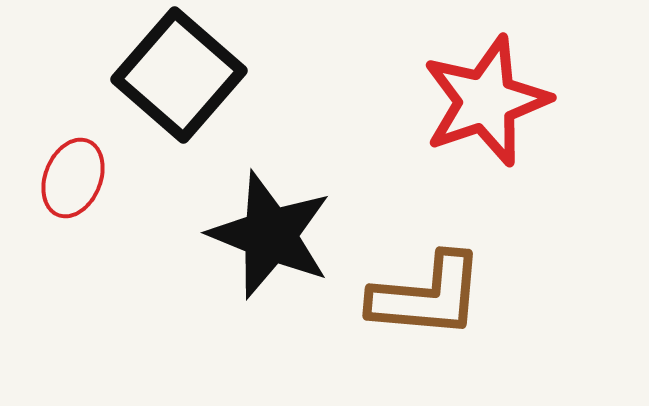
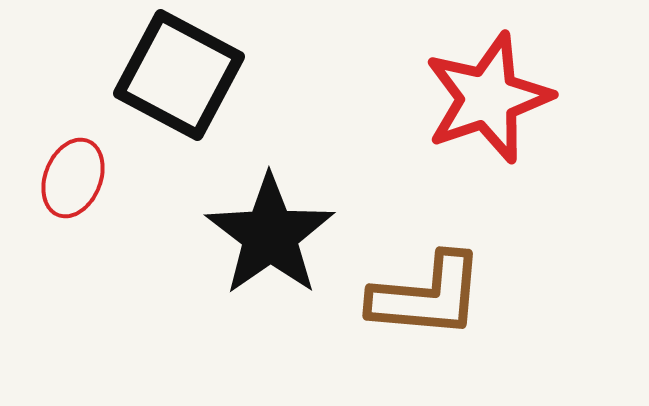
black square: rotated 13 degrees counterclockwise
red star: moved 2 px right, 3 px up
black star: rotated 15 degrees clockwise
